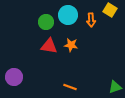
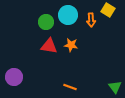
yellow square: moved 2 px left
green triangle: rotated 48 degrees counterclockwise
